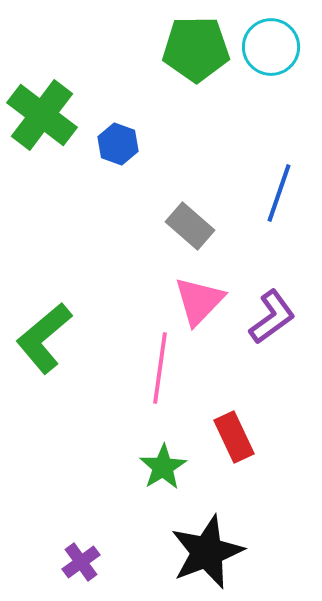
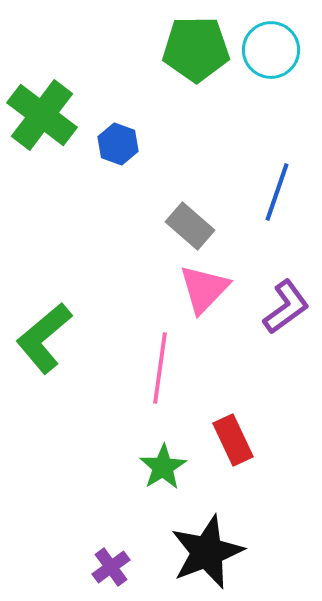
cyan circle: moved 3 px down
blue line: moved 2 px left, 1 px up
pink triangle: moved 5 px right, 12 px up
purple L-shape: moved 14 px right, 10 px up
red rectangle: moved 1 px left, 3 px down
purple cross: moved 30 px right, 5 px down
